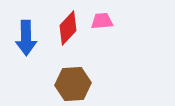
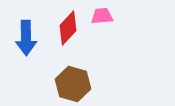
pink trapezoid: moved 5 px up
brown hexagon: rotated 20 degrees clockwise
